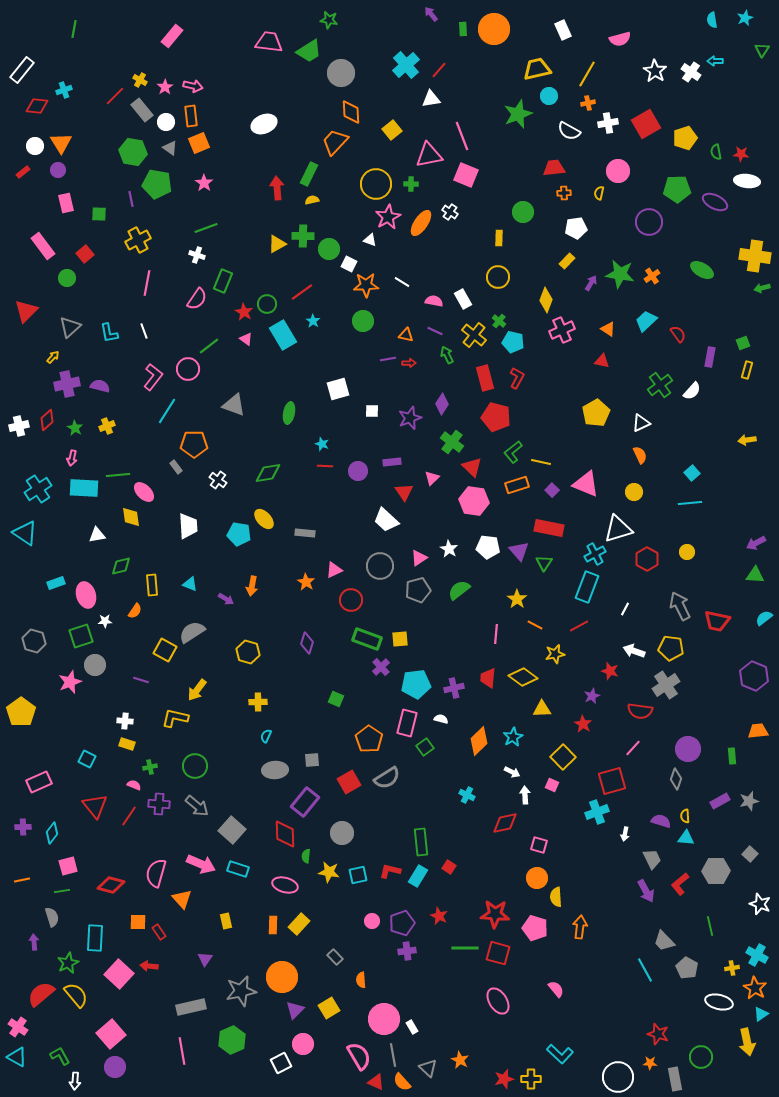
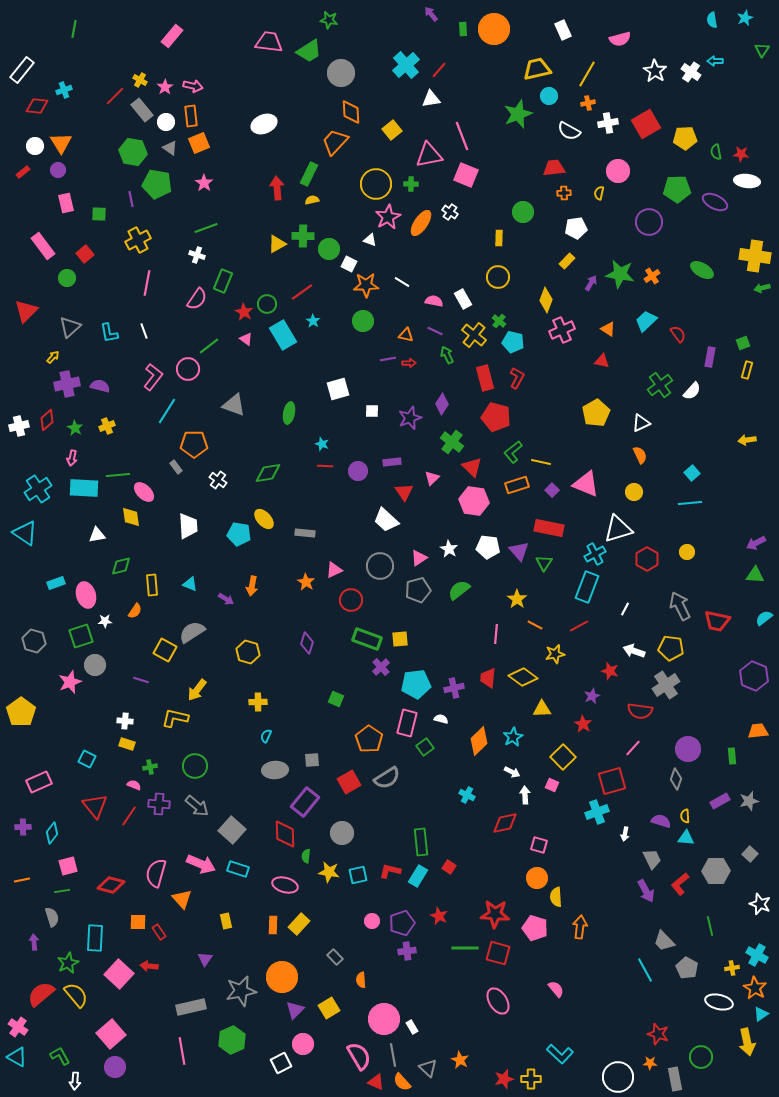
yellow pentagon at (685, 138): rotated 15 degrees clockwise
